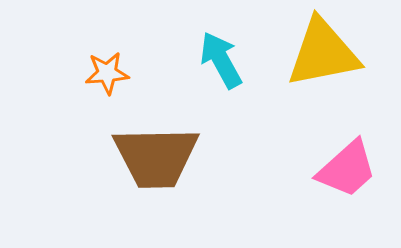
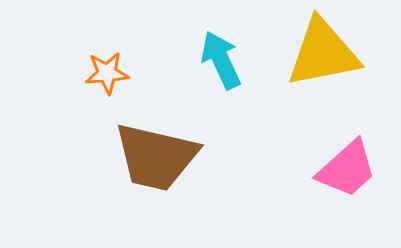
cyan arrow: rotated 4 degrees clockwise
brown trapezoid: rotated 14 degrees clockwise
